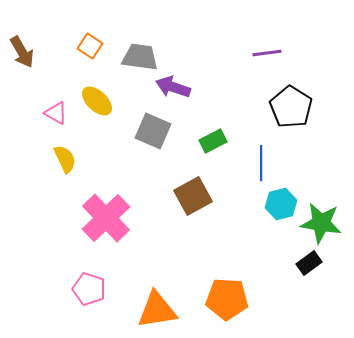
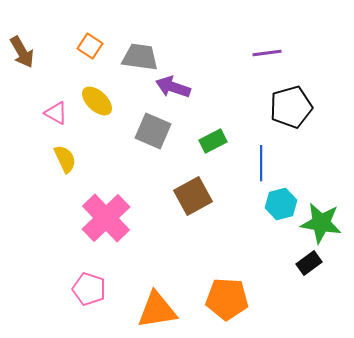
black pentagon: rotated 24 degrees clockwise
